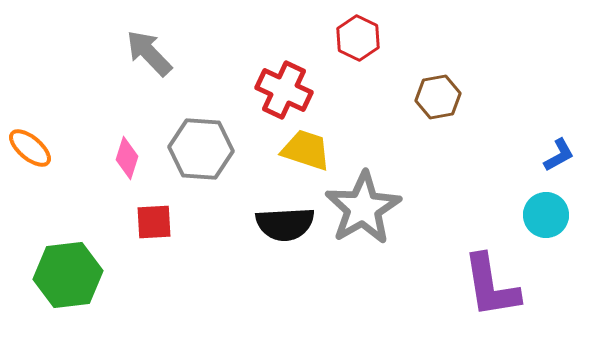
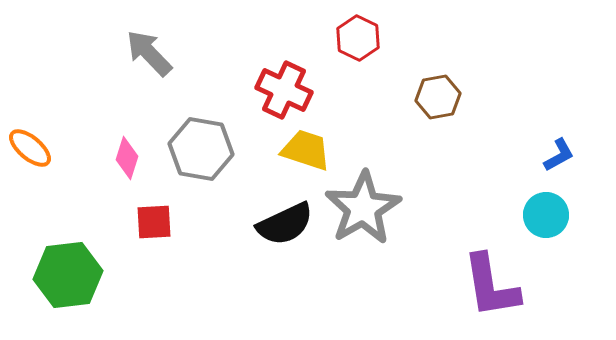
gray hexagon: rotated 6 degrees clockwise
black semicircle: rotated 22 degrees counterclockwise
